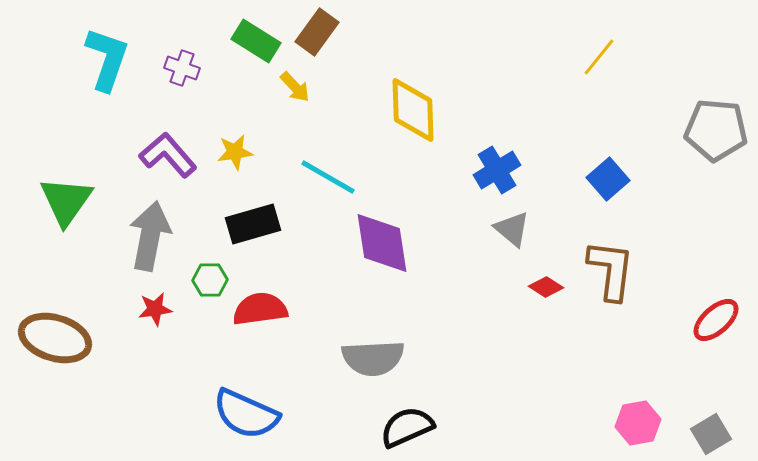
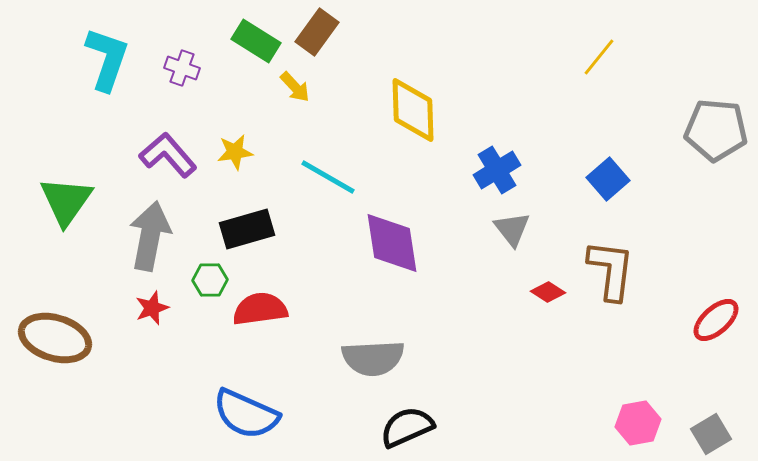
black rectangle: moved 6 px left, 5 px down
gray triangle: rotated 12 degrees clockwise
purple diamond: moved 10 px right
red diamond: moved 2 px right, 5 px down
red star: moved 3 px left, 1 px up; rotated 12 degrees counterclockwise
